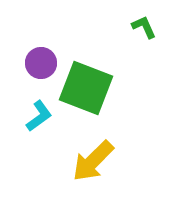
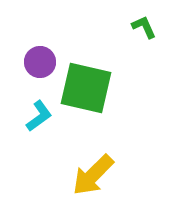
purple circle: moved 1 px left, 1 px up
green square: rotated 8 degrees counterclockwise
yellow arrow: moved 14 px down
